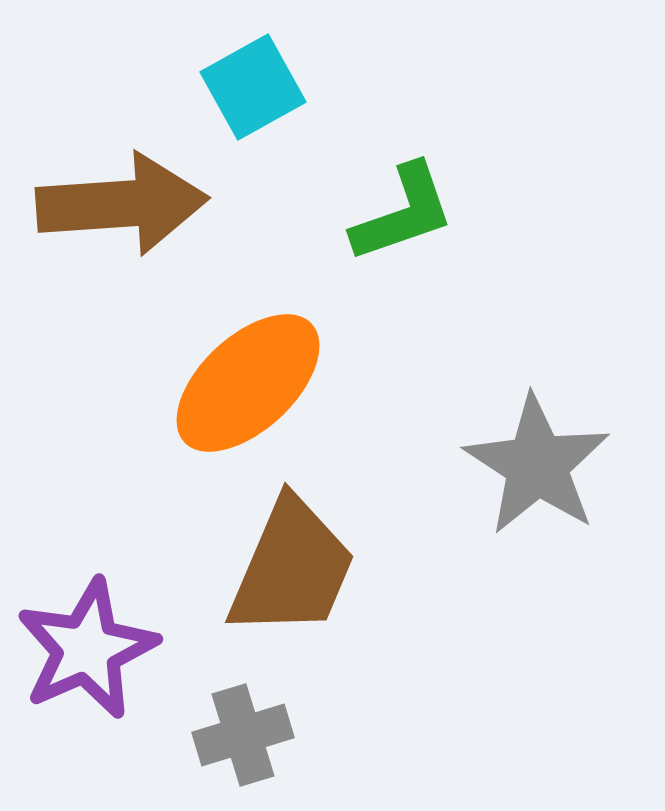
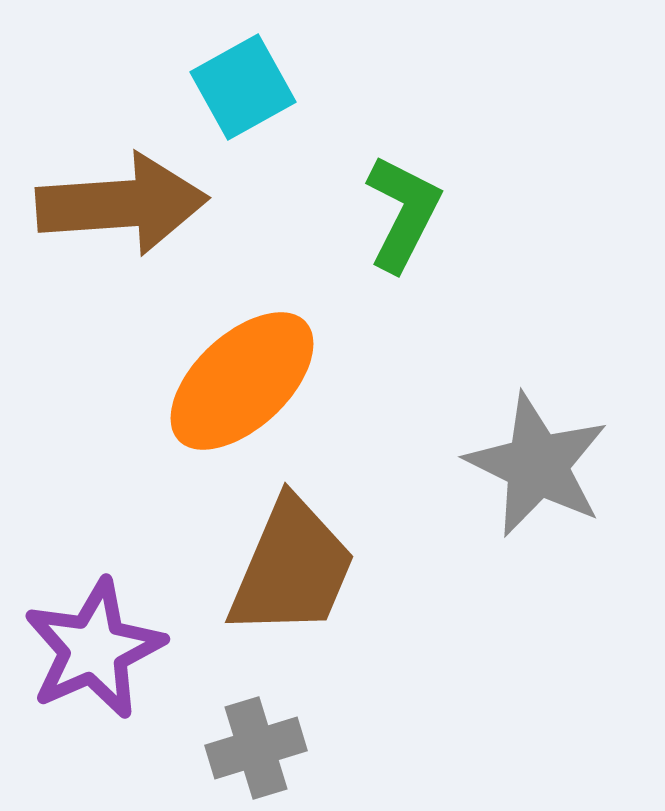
cyan square: moved 10 px left
green L-shape: rotated 44 degrees counterclockwise
orange ellipse: moved 6 px left, 2 px up
gray star: rotated 7 degrees counterclockwise
purple star: moved 7 px right
gray cross: moved 13 px right, 13 px down
